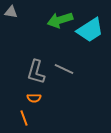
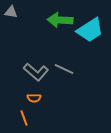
green arrow: rotated 20 degrees clockwise
gray L-shape: rotated 65 degrees counterclockwise
